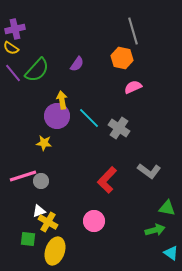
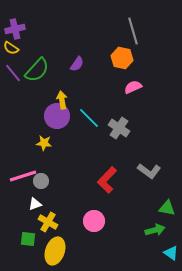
white triangle: moved 4 px left, 7 px up
